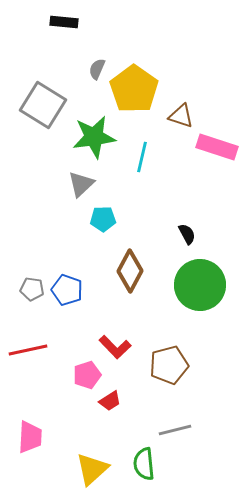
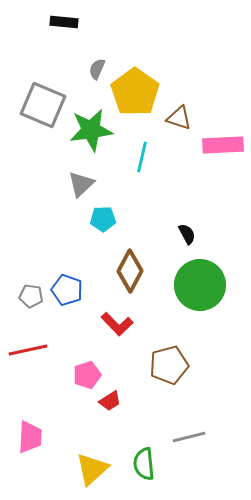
yellow pentagon: moved 1 px right, 3 px down
gray square: rotated 9 degrees counterclockwise
brown triangle: moved 2 px left, 2 px down
green star: moved 3 px left, 7 px up
pink rectangle: moved 6 px right, 2 px up; rotated 21 degrees counterclockwise
gray pentagon: moved 1 px left, 7 px down
red L-shape: moved 2 px right, 23 px up
gray line: moved 14 px right, 7 px down
